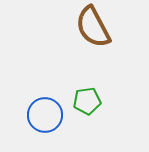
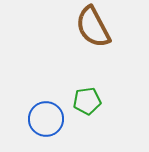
blue circle: moved 1 px right, 4 px down
